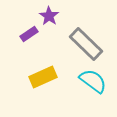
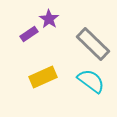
purple star: moved 3 px down
gray rectangle: moved 7 px right
cyan semicircle: moved 2 px left
